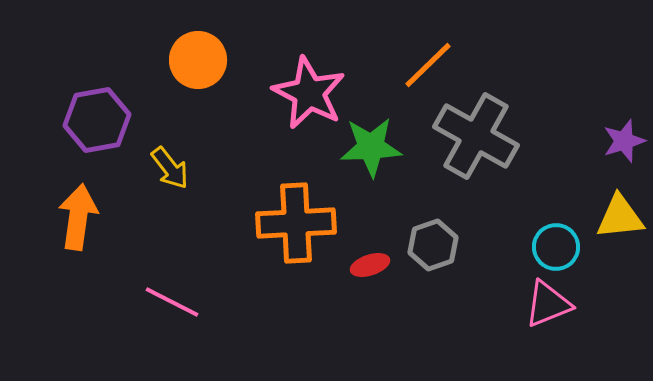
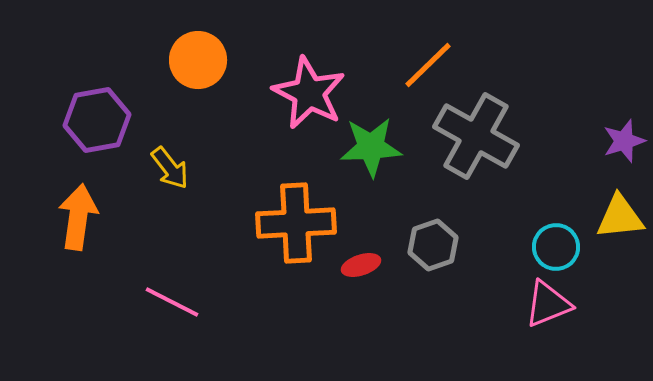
red ellipse: moved 9 px left
